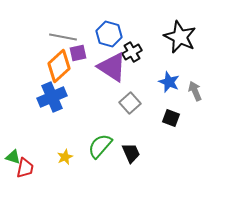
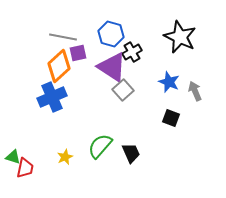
blue hexagon: moved 2 px right
gray square: moved 7 px left, 13 px up
